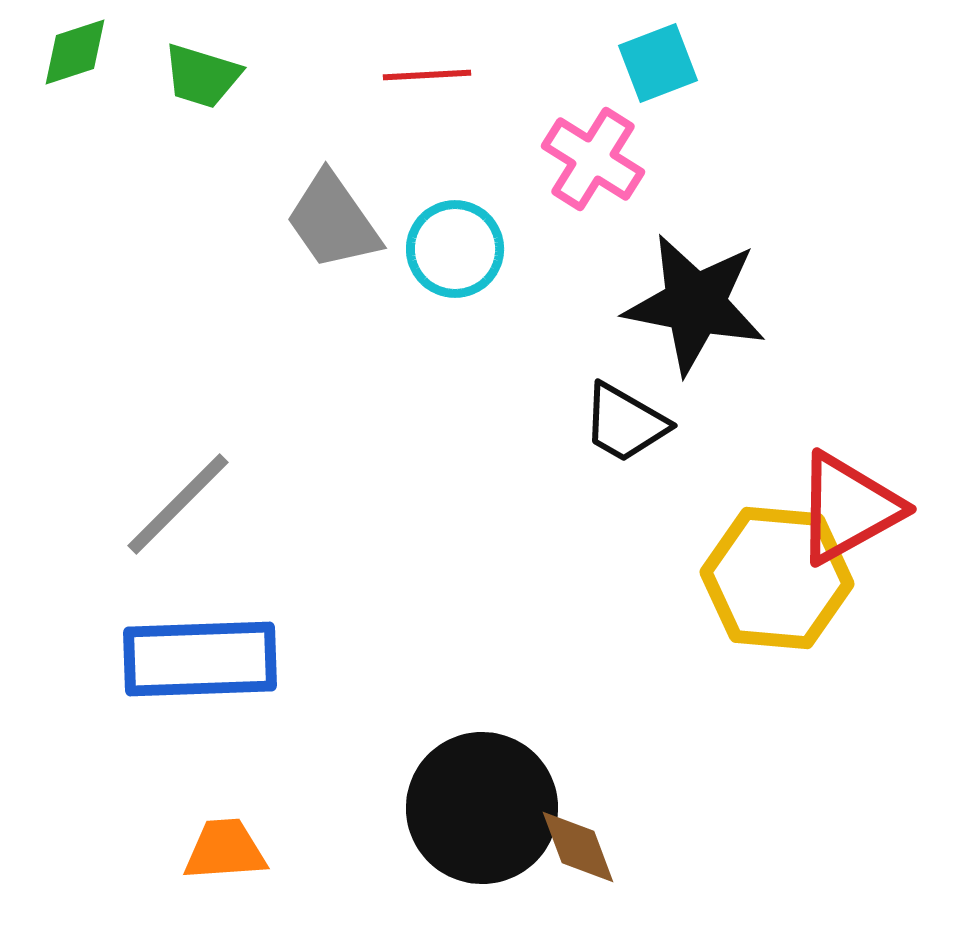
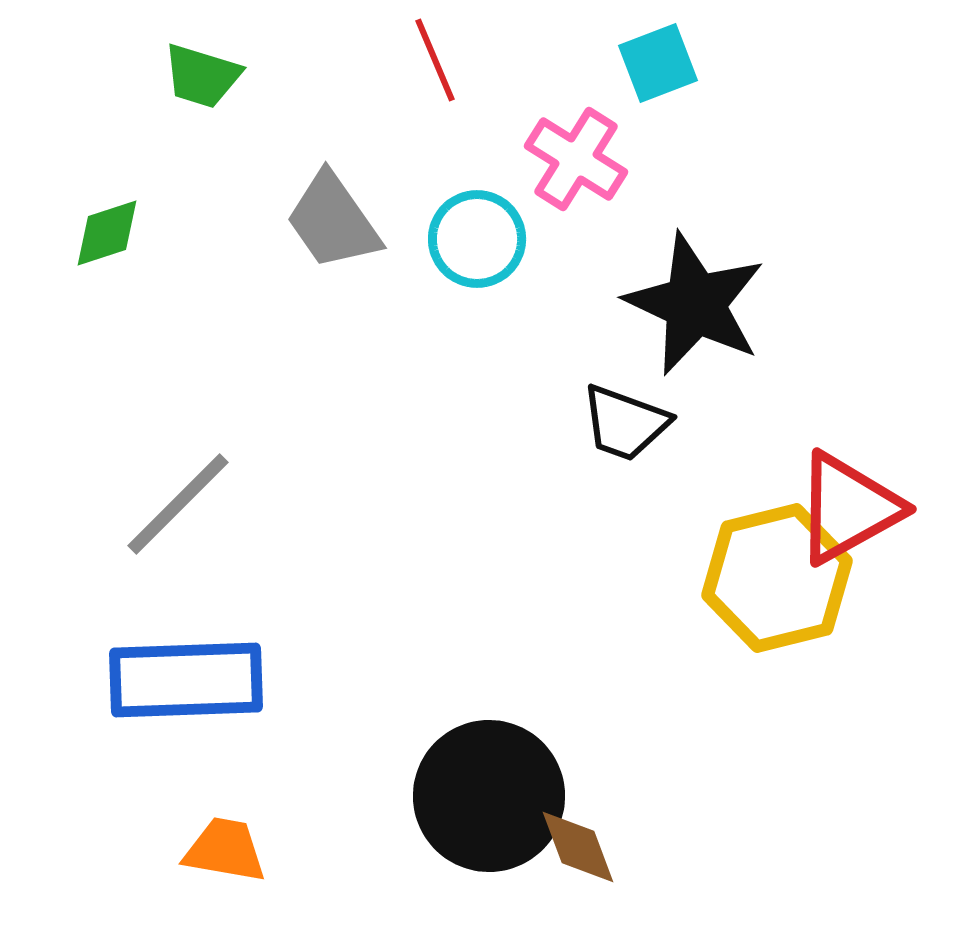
green diamond: moved 32 px right, 181 px down
red line: moved 8 px right, 15 px up; rotated 70 degrees clockwise
pink cross: moved 17 px left
cyan circle: moved 22 px right, 10 px up
black star: rotated 14 degrees clockwise
black trapezoid: rotated 10 degrees counterclockwise
yellow hexagon: rotated 19 degrees counterclockwise
blue rectangle: moved 14 px left, 21 px down
black circle: moved 7 px right, 12 px up
orange trapezoid: rotated 14 degrees clockwise
